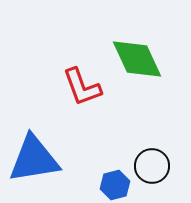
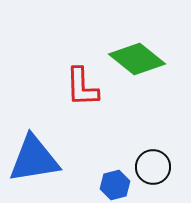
green diamond: rotated 26 degrees counterclockwise
red L-shape: rotated 18 degrees clockwise
black circle: moved 1 px right, 1 px down
